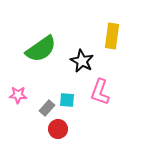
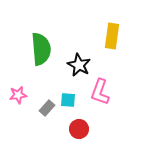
green semicircle: rotated 60 degrees counterclockwise
black star: moved 3 px left, 4 px down
pink star: rotated 12 degrees counterclockwise
cyan square: moved 1 px right
red circle: moved 21 px right
